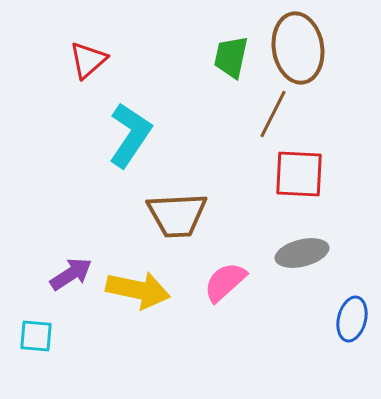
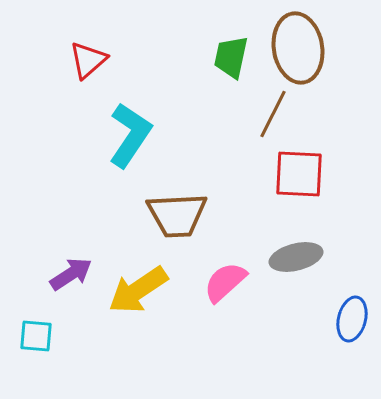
gray ellipse: moved 6 px left, 4 px down
yellow arrow: rotated 134 degrees clockwise
